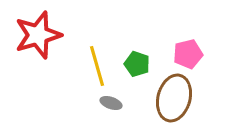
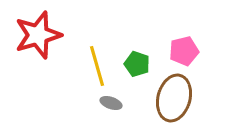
pink pentagon: moved 4 px left, 3 px up
